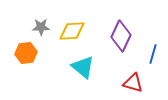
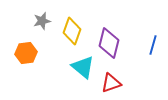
gray star: moved 1 px right, 6 px up; rotated 12 degrees counterclockwise
yellow diamond: rotated 68 degrees counterclockwise
purple diamond: moved 12 px left, 7 px down; rotated 12 degrees counterclockwise
blue line: moved 9 px up
red triangle: moved 22 px left; rotated 35 degrees counterclockwise
